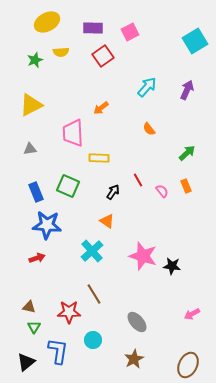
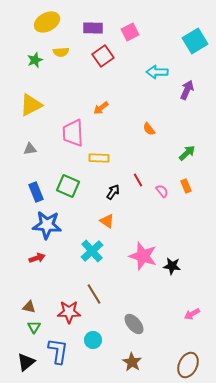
cyan arrow: moved 10 px right, 15 px up; rotated 130 degrees counterclockwise
gray ellipse: moved 3 px left, 2 px down
brown star: moved 2 px left, 3 px down; rotated 12 degrees counterclockwise
